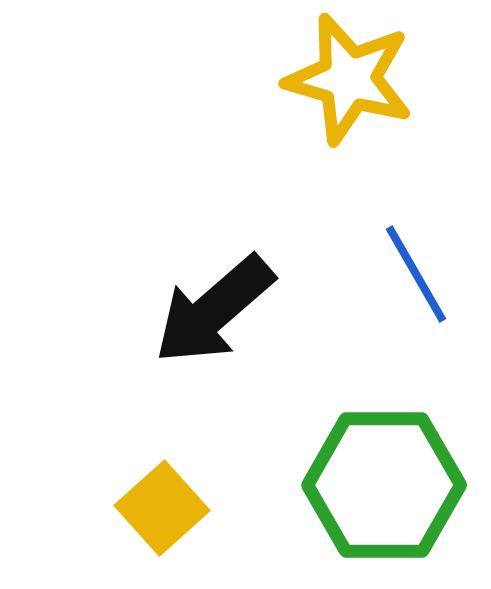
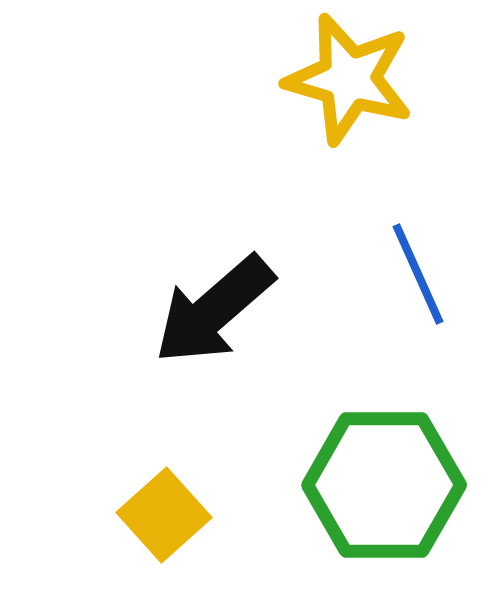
blue line: moved 2 px right; rotated 6 degrees clockwise
yellow square: moved 2 px right, 7 px down
